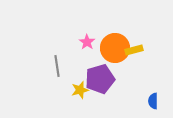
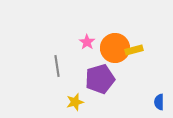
yellow star: moved 5 px left, 12 px down
blue semicircle: moved 6 px right, 1 px down
